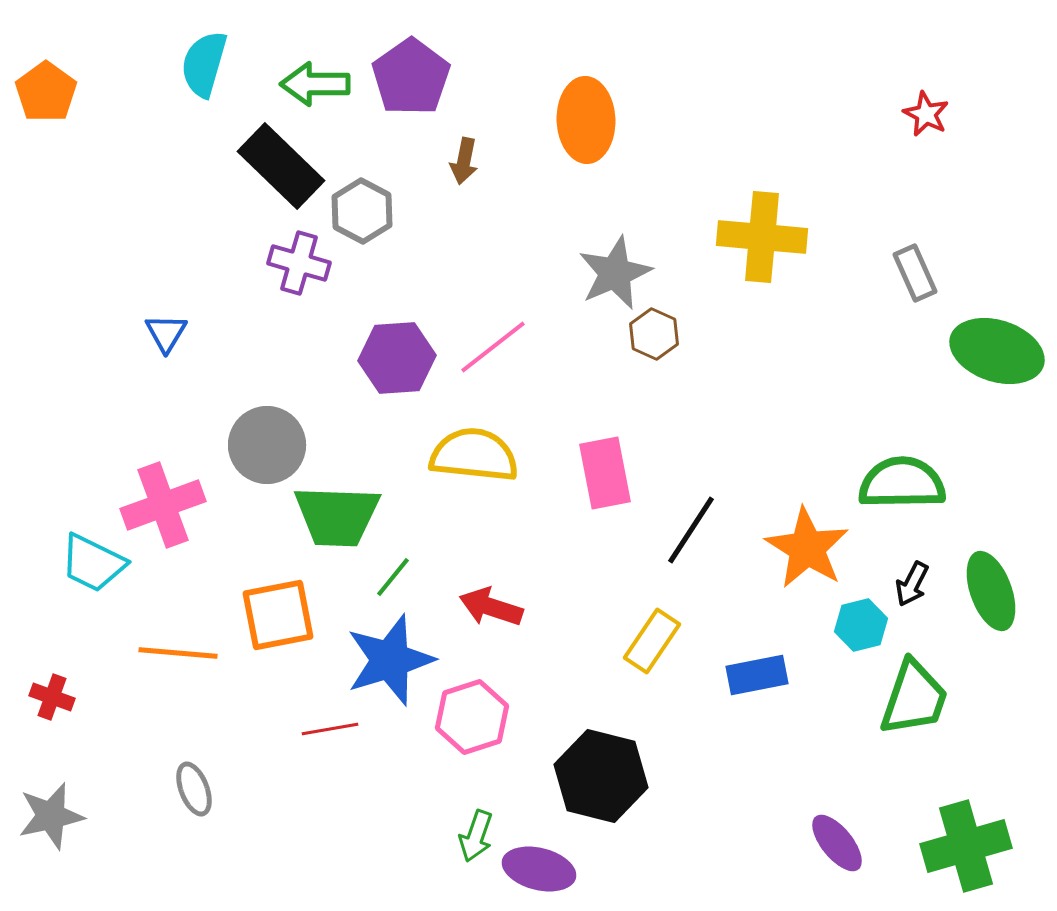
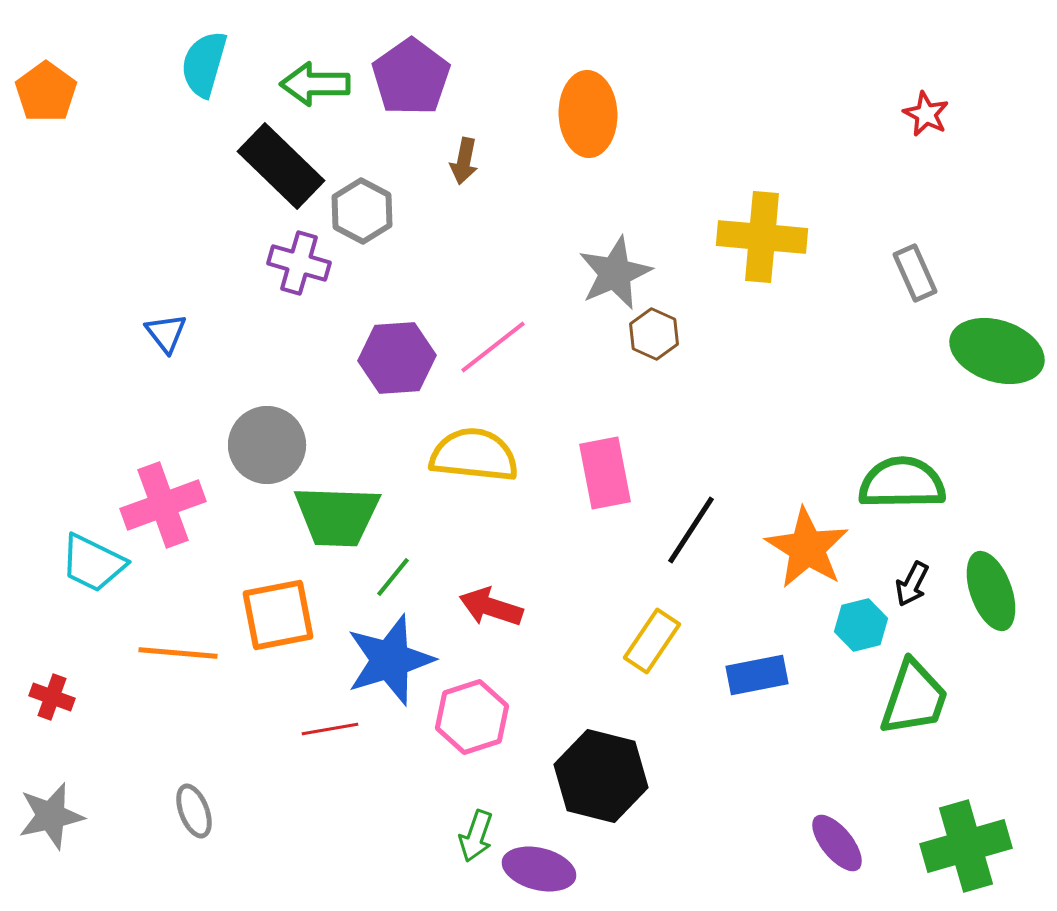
orange ellipse at (586, 120): moved 2 px right, 6 px up
blue triangle at (166, 333): rotated 9 degrees counterclockwise
gray ellipse at (194, 789): moved 22 px down
